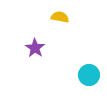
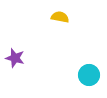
purple star: moved 20 px left, 10 px down; rotated 18 degrees counterclockwise
